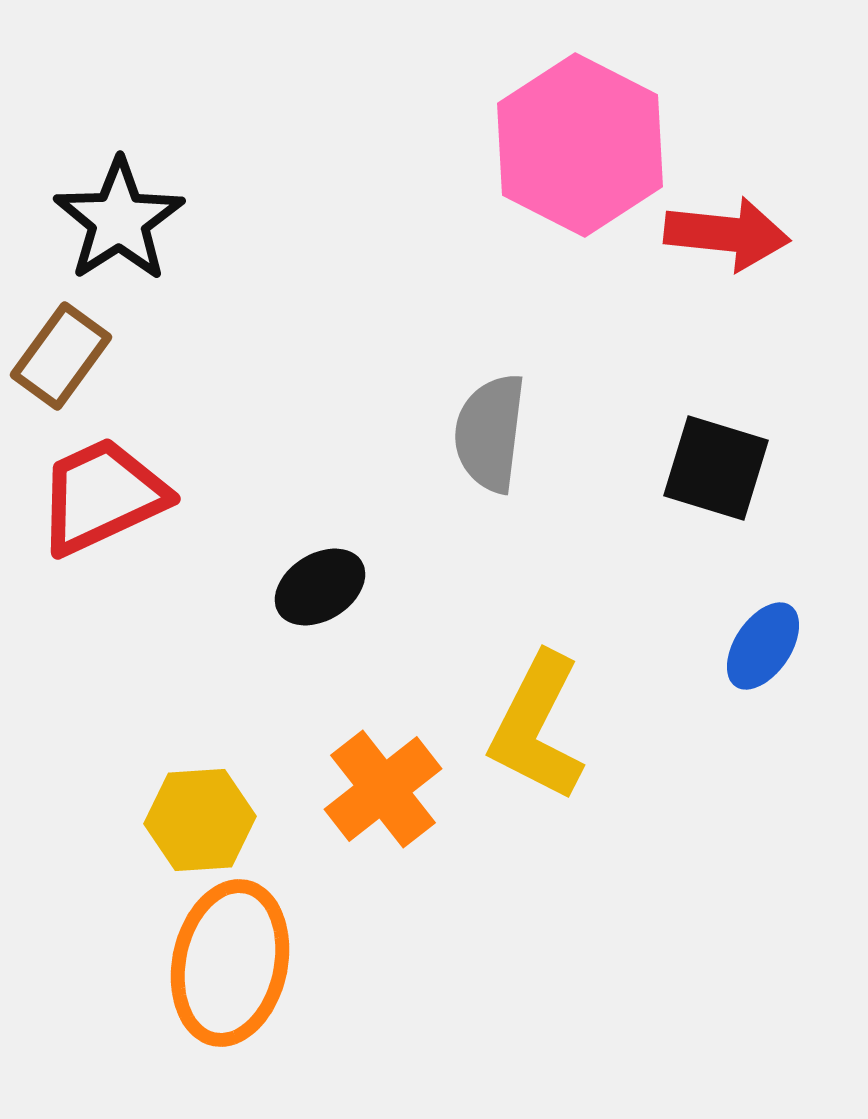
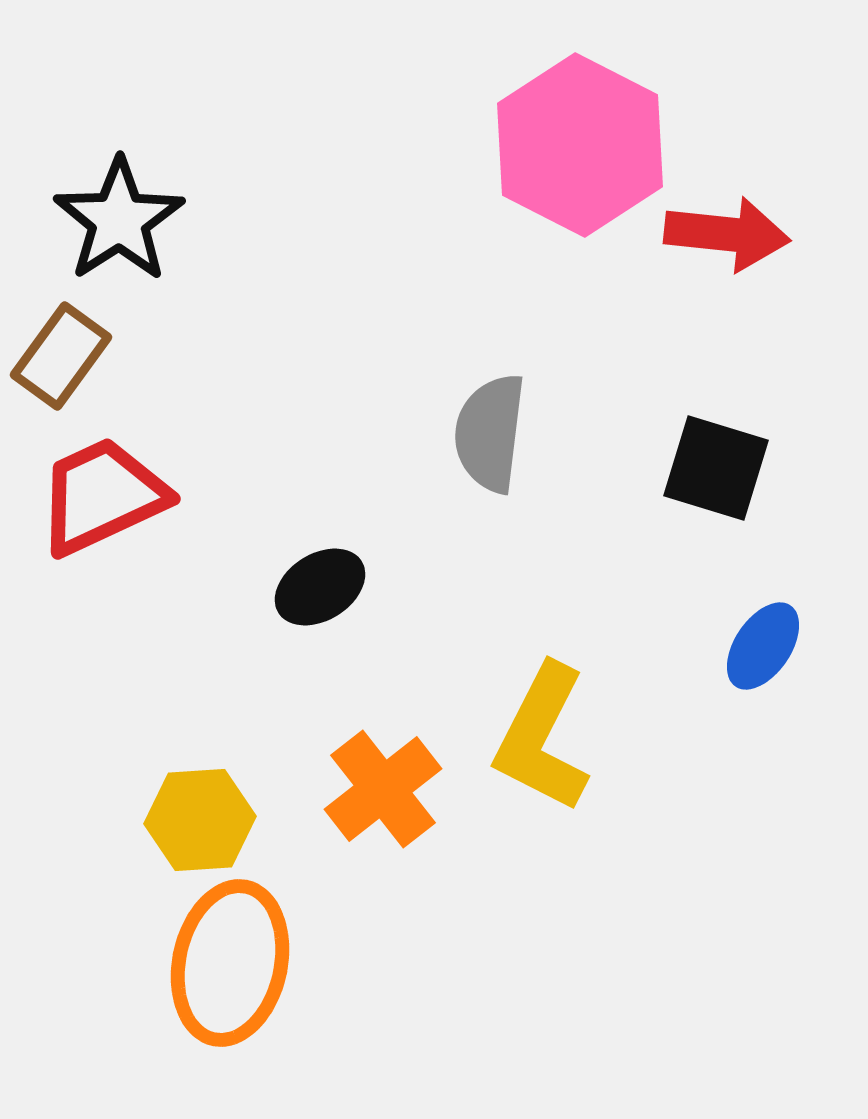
yellow L-shape: moved 5 px right, 11 px down
